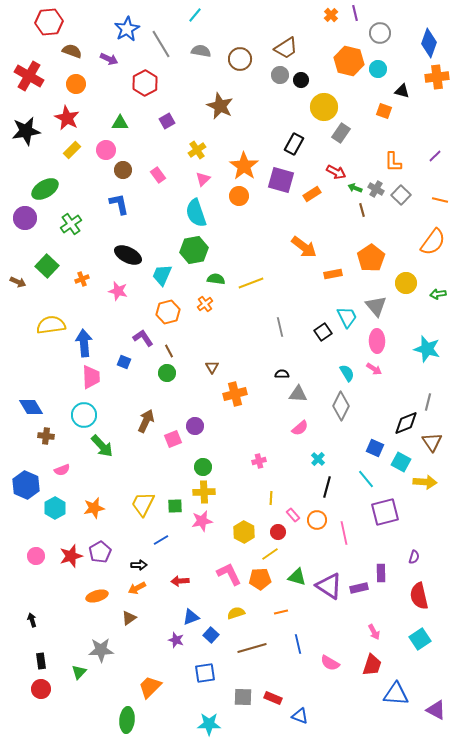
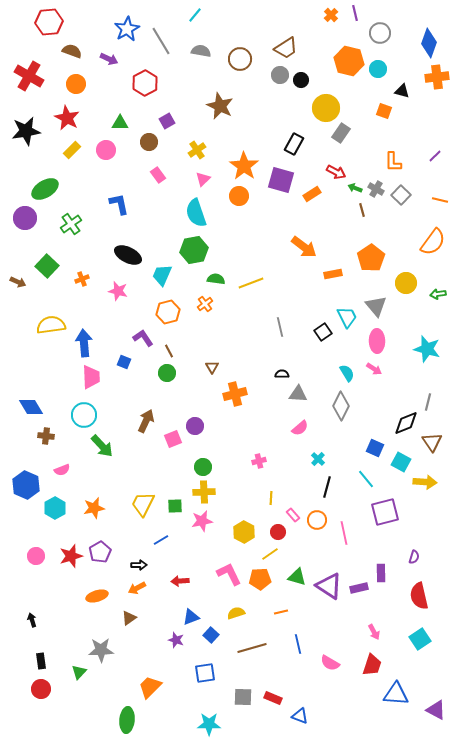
gray line at (161, 44): moved 3 px up
yellow circle at (324, 107): moved 2 px right, 1 px down
brown circle at (123, 170): moved 26 px right, 28 px up
